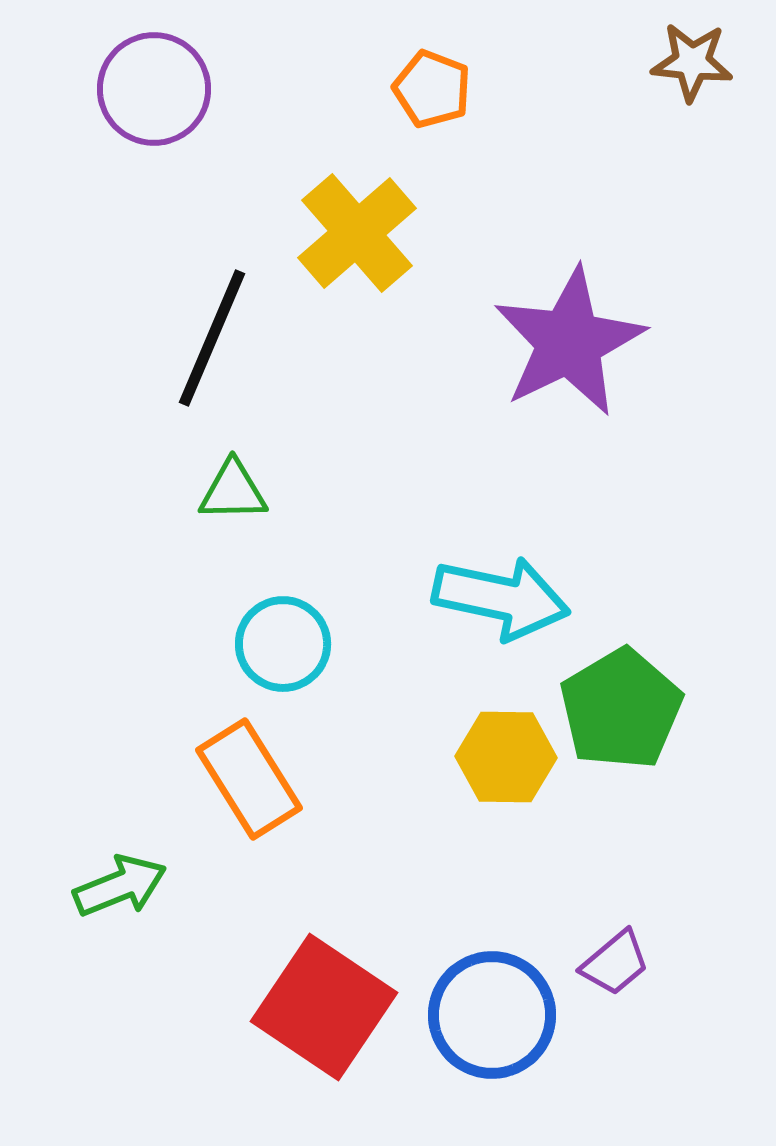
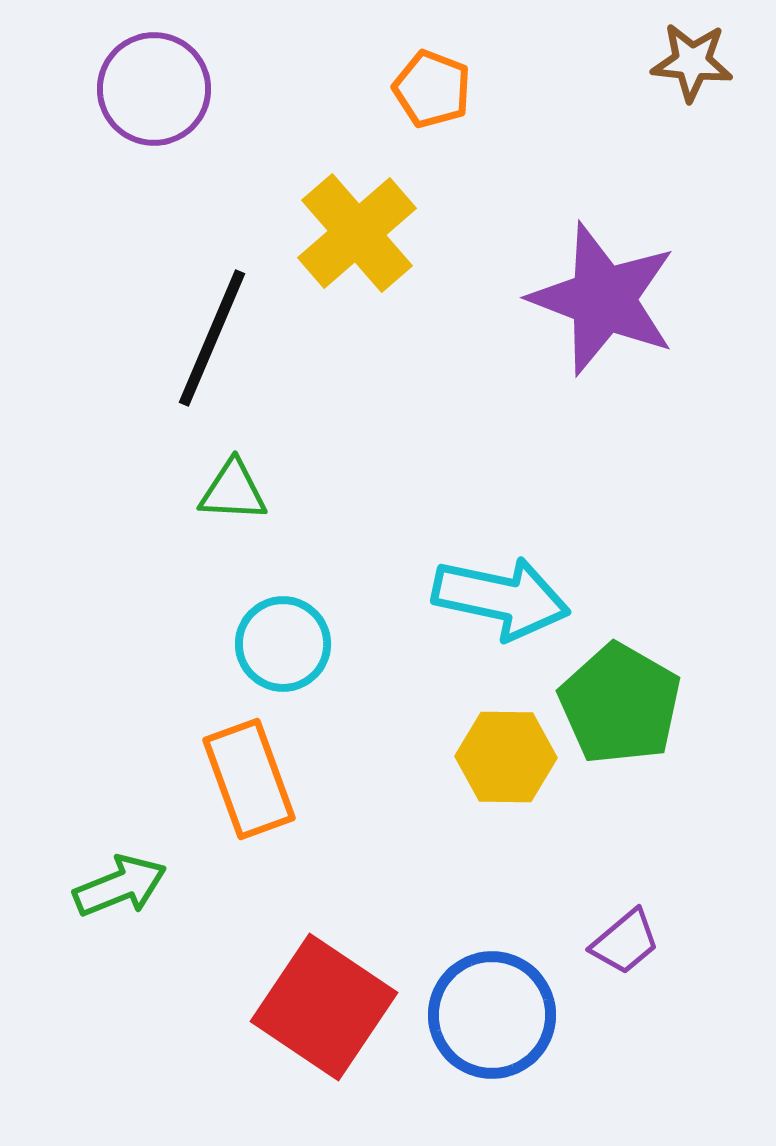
purple star: moved 34 px right, 43 px up; rotated 25 degrees counterclockwise
green triangle: rotated 4 degrees clockwise
green pentagon: moved 1 px left, 5 px up; rotated 11 degrees counterclockwise
orange rectangle: rotated 12 degrees clockwise
purple trapezoid: moved 10 px right, 21 px up
